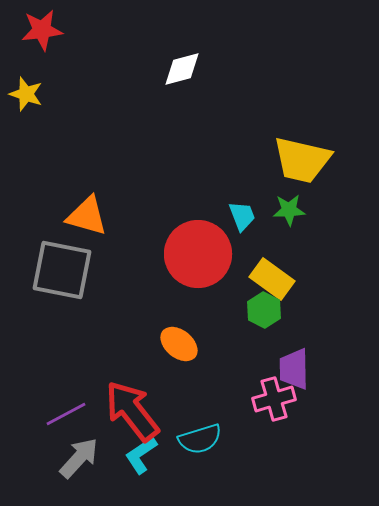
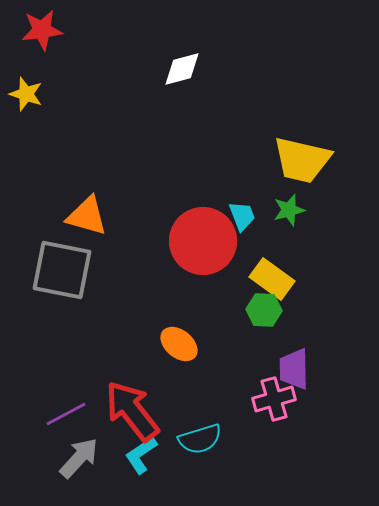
green star: rotated 12 degrees counterclockwise
red circle: moved 5 px right, 13 px up
green hexagon: rotated 24 degrees counterclockwise
